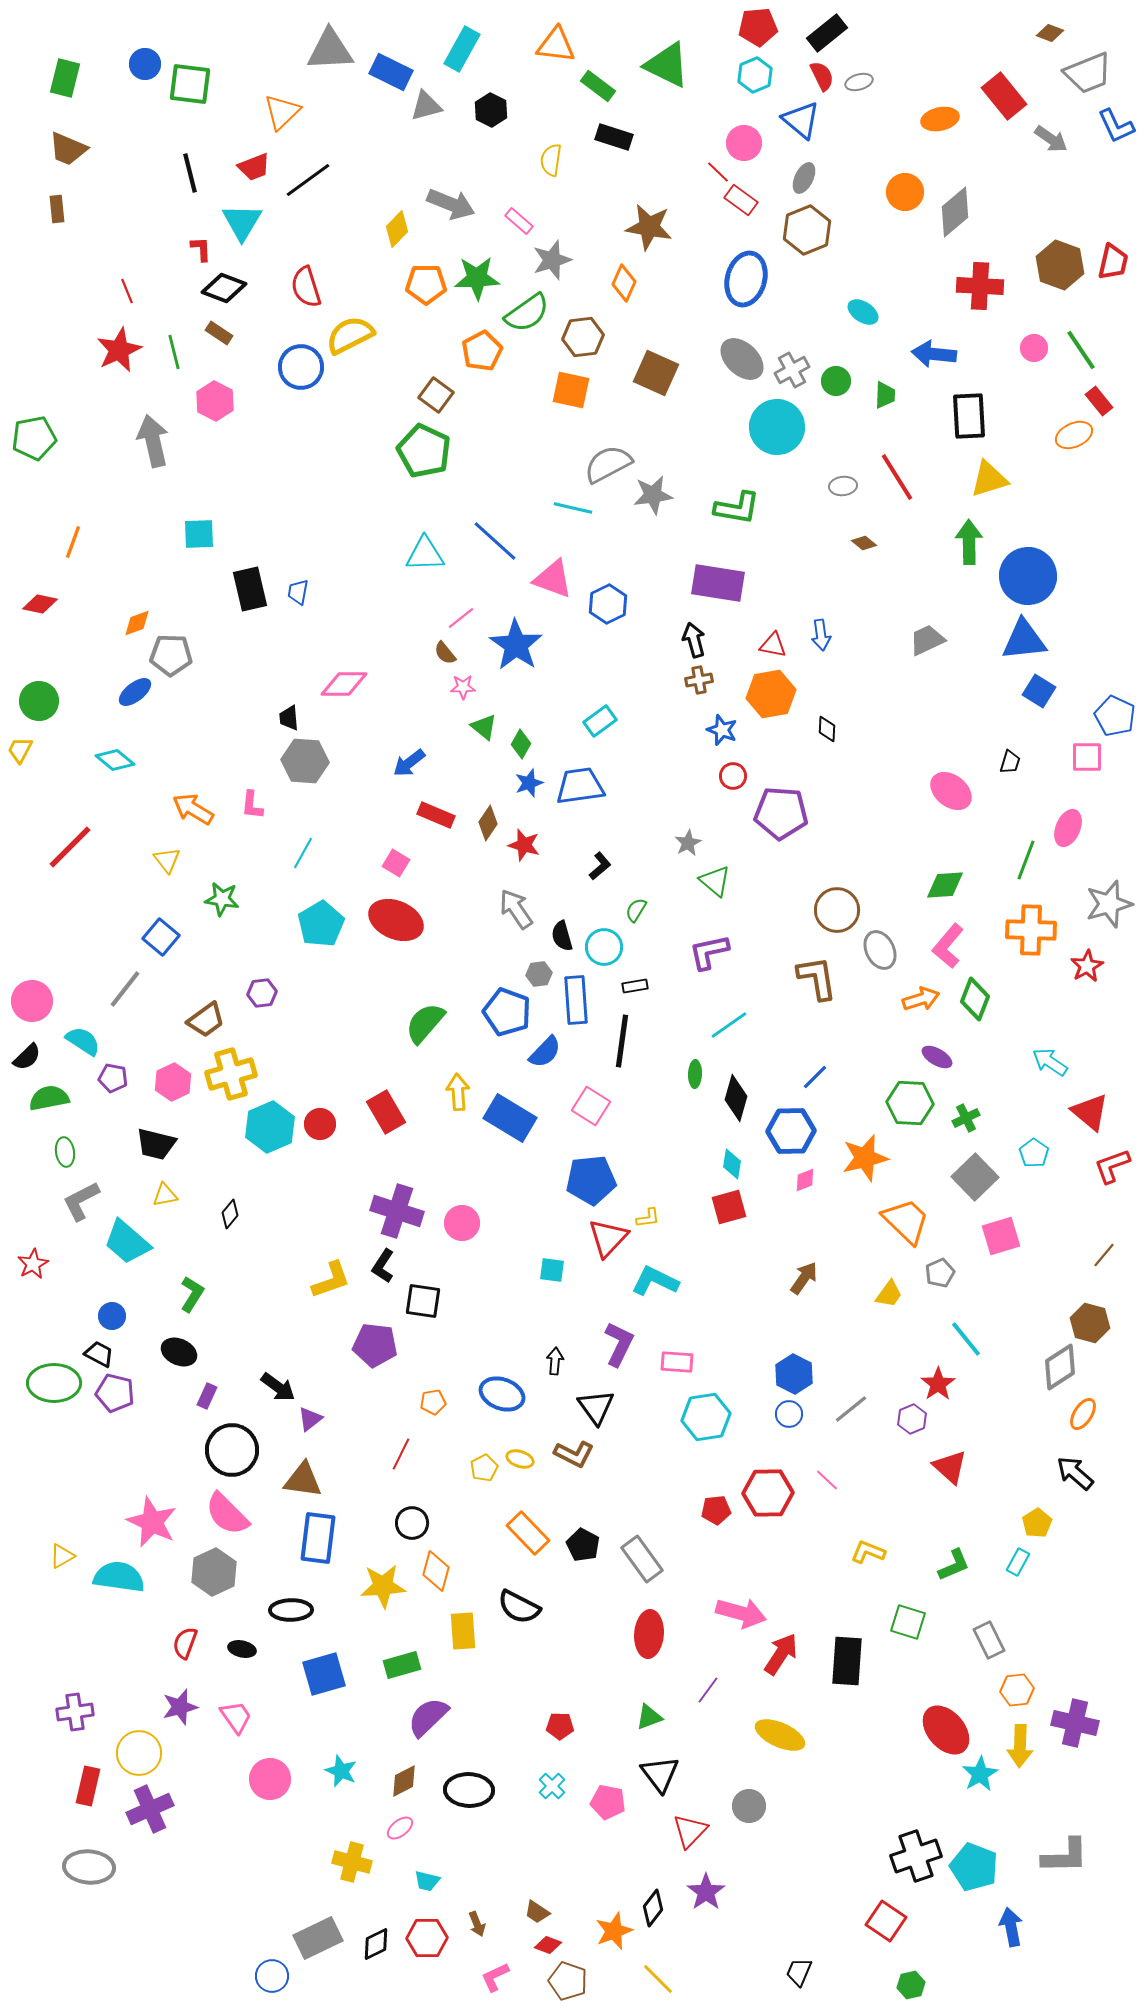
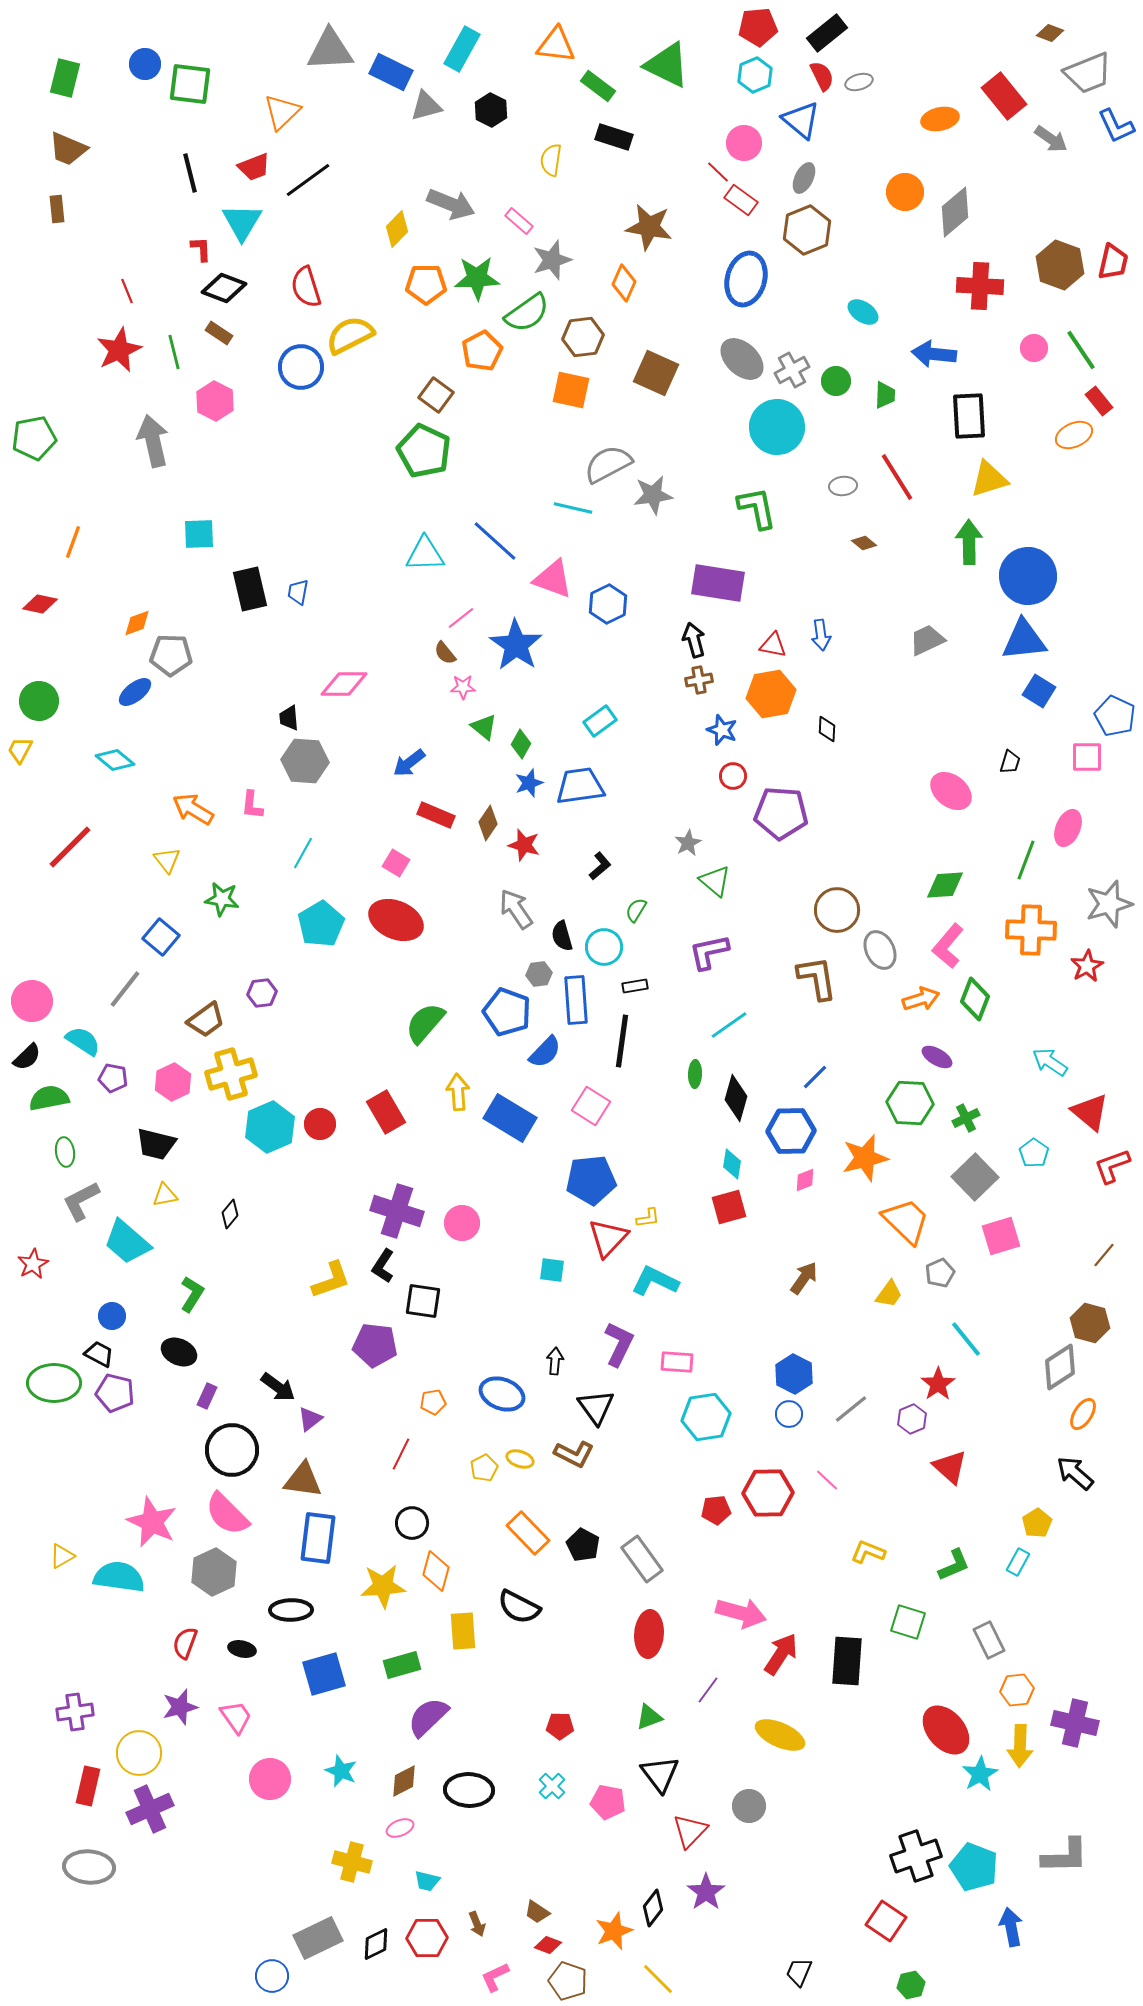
green L-shape at (737, 508): moved 20 px right; rotated 111 degrees counterclockwise
pink ellipse at (400, 1828): rotated 16 degrees clockwise
